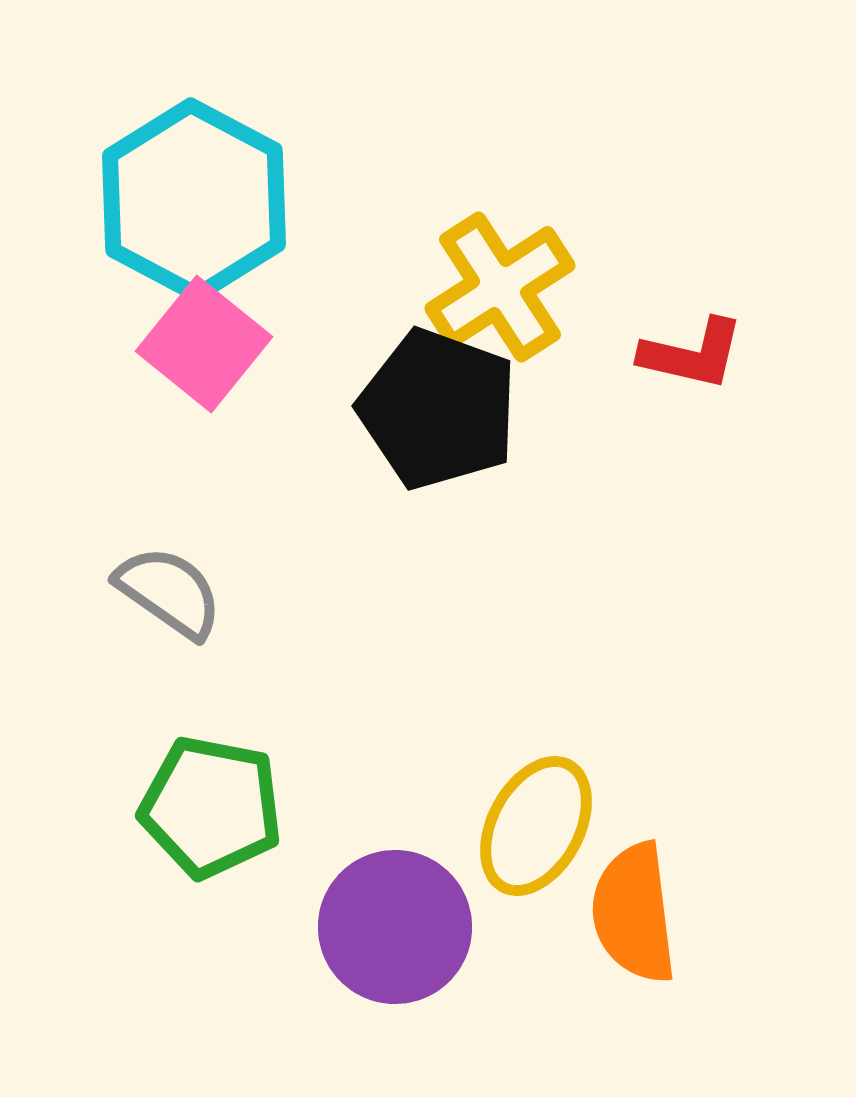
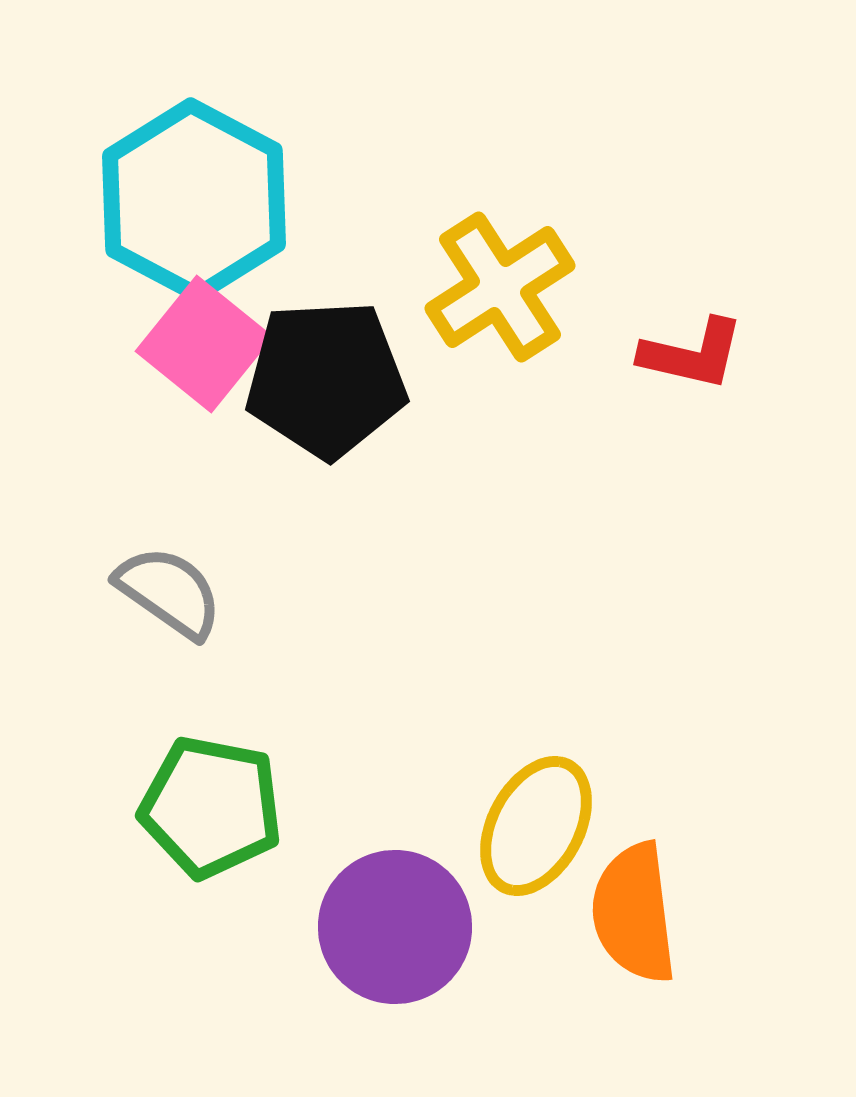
black pentagon: moved 112 px left, 30 px up; rotated 23 degrees counterclockwise
